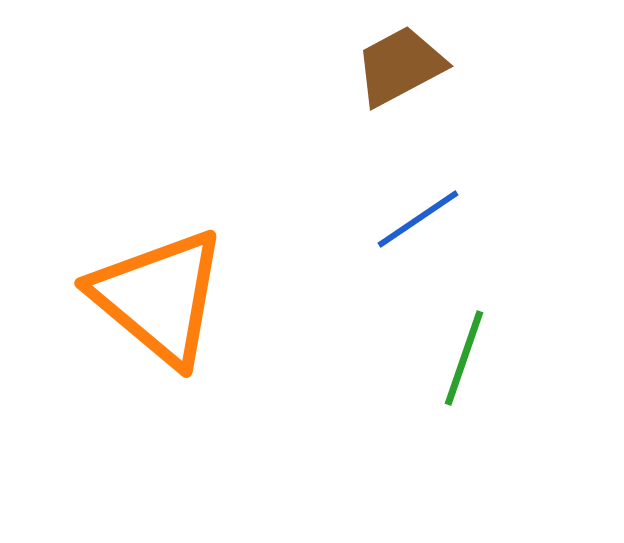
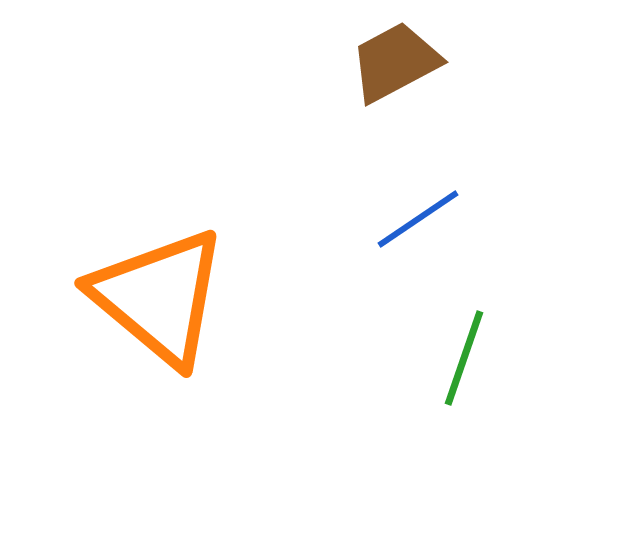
brown trapezoid: moved 5 px left, 4 px up
